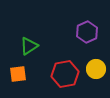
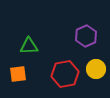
purple hexagon: moved 1 px left, 4 px down
green triangle: rotated 30 degrees clockwise
